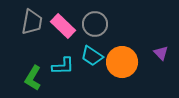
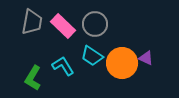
purple triangle: moved 15 px left, 5 px down; rotated 21 degrees counterclockwise
orange circle: moved 1 px down
cyan L-shape: rotated 120 degrees counterclockwise
